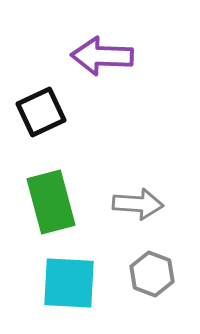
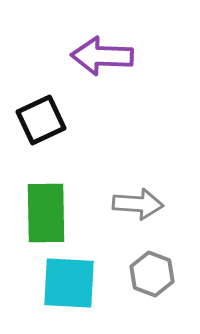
black square: moved 8 px down
green rectangle: moved 5 px left, 11 px down; rotated 14 degrees clockwise
